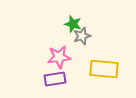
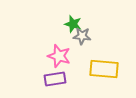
gray star: rotated 24 degrees clockwise
pink star: moved 1 px up; rotated 25 degrees clockwise
